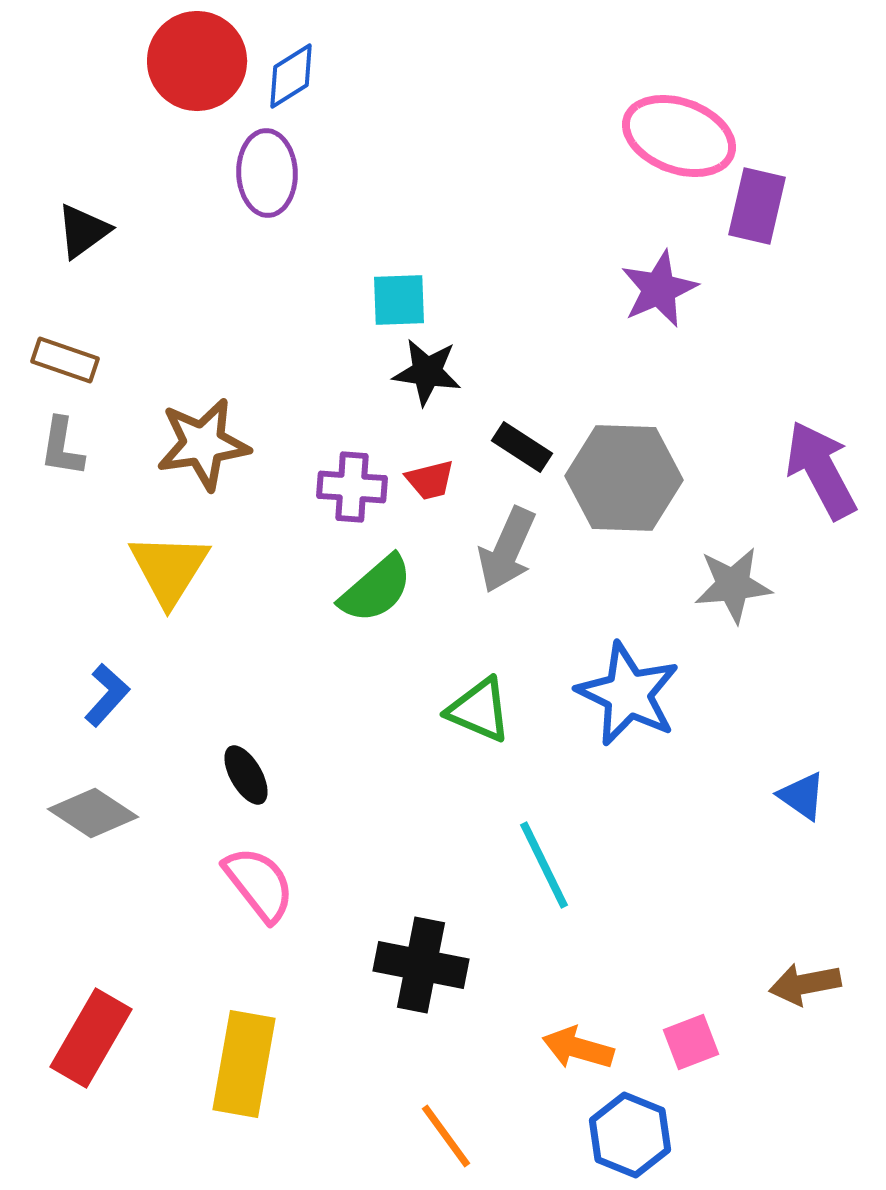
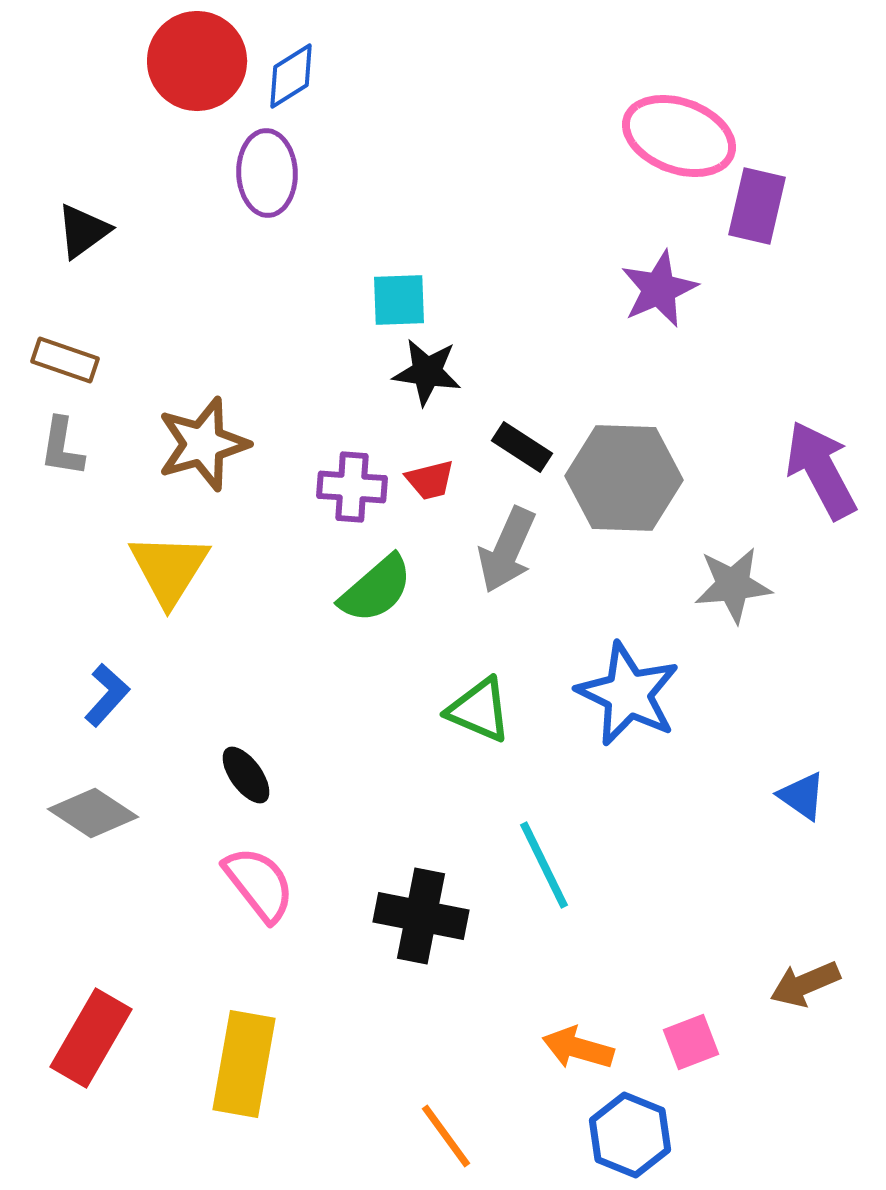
brown star: rotated 8 degrees counterclockwise
black ellipse: rotated 6 degrees counterclockwise
black cross: moved 49 px up
brown arrow: rotated 12 degrees counterclockwise
